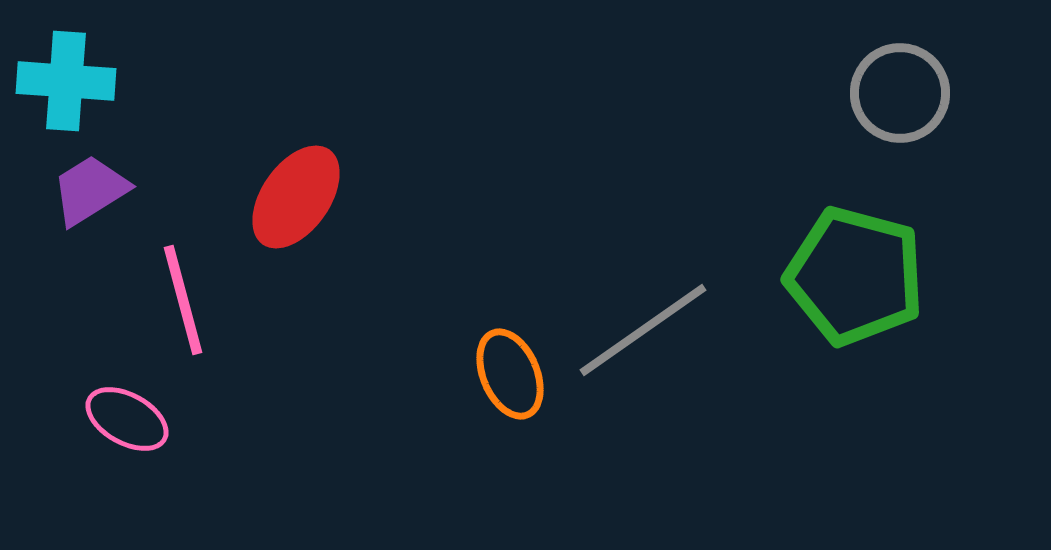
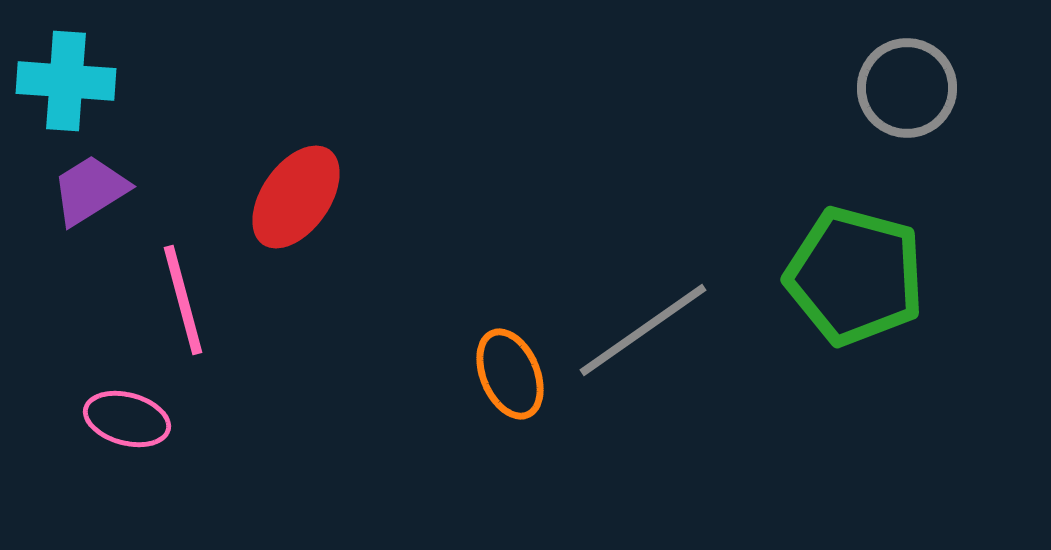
gray circle: moved 7 px right, 5 px up
pink ellipse: rotated 14 degrees counterclockwise
